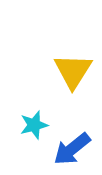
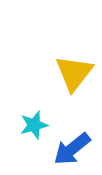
yellow triangle: moved 1 px right, 2 px down; rotated 6 degrees clockwise
